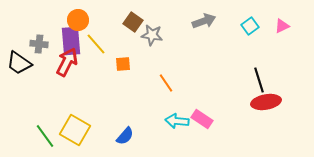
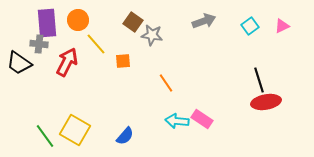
purple rectangle: moved 24 px left, 18 px up
orange square: moved 3 px up
